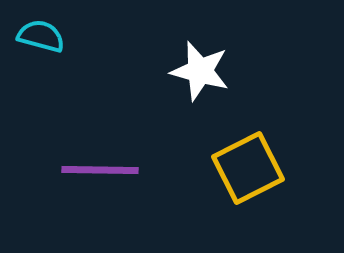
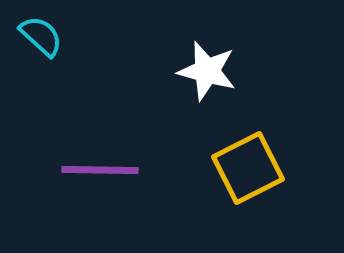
cyan semicircle: rotated 27 degrees clockwise
white star: moved 7 px right
